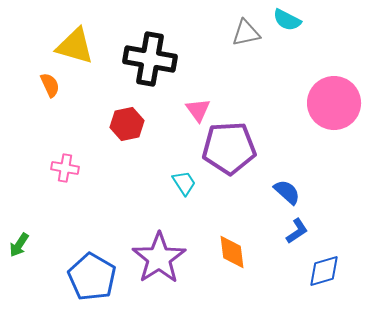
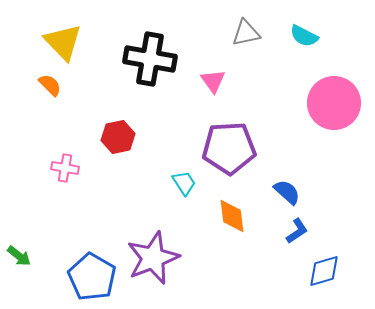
cyan semicircle: moved 17 px right, 16 px down
yellow triangle: moved 12 px left, 4 px up; rotated 30 degrees clockwise
orange semicircle: rotated 20 degrees counterclockwise
pink triangle: moved 15 px right, 29 px up
red hexagon: moved 9 px left, 13 px down
green arrow: moved 11 px down; rotated 85 degrees counterclockwise
orange diamond: moved 36 px up
purple star: moved 6 px left; rotated 12 degrees clockwise
